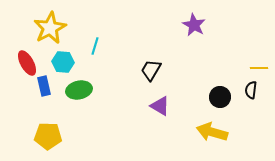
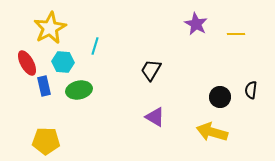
purple star: moved 2 px right, 1 px up
yellow line: moved 23 px left, 34 px up
purple triangle: moved 5 px left, 11 px down
yellow pentagon: moved 2 px left, 5 px down
